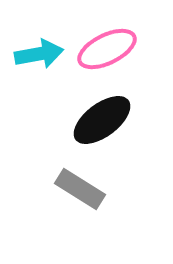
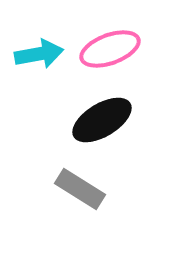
pink ellipse: moved 3 px right; rotated 6 degrees clockwise
black ellipse: rotated 6 degrees clockwise
